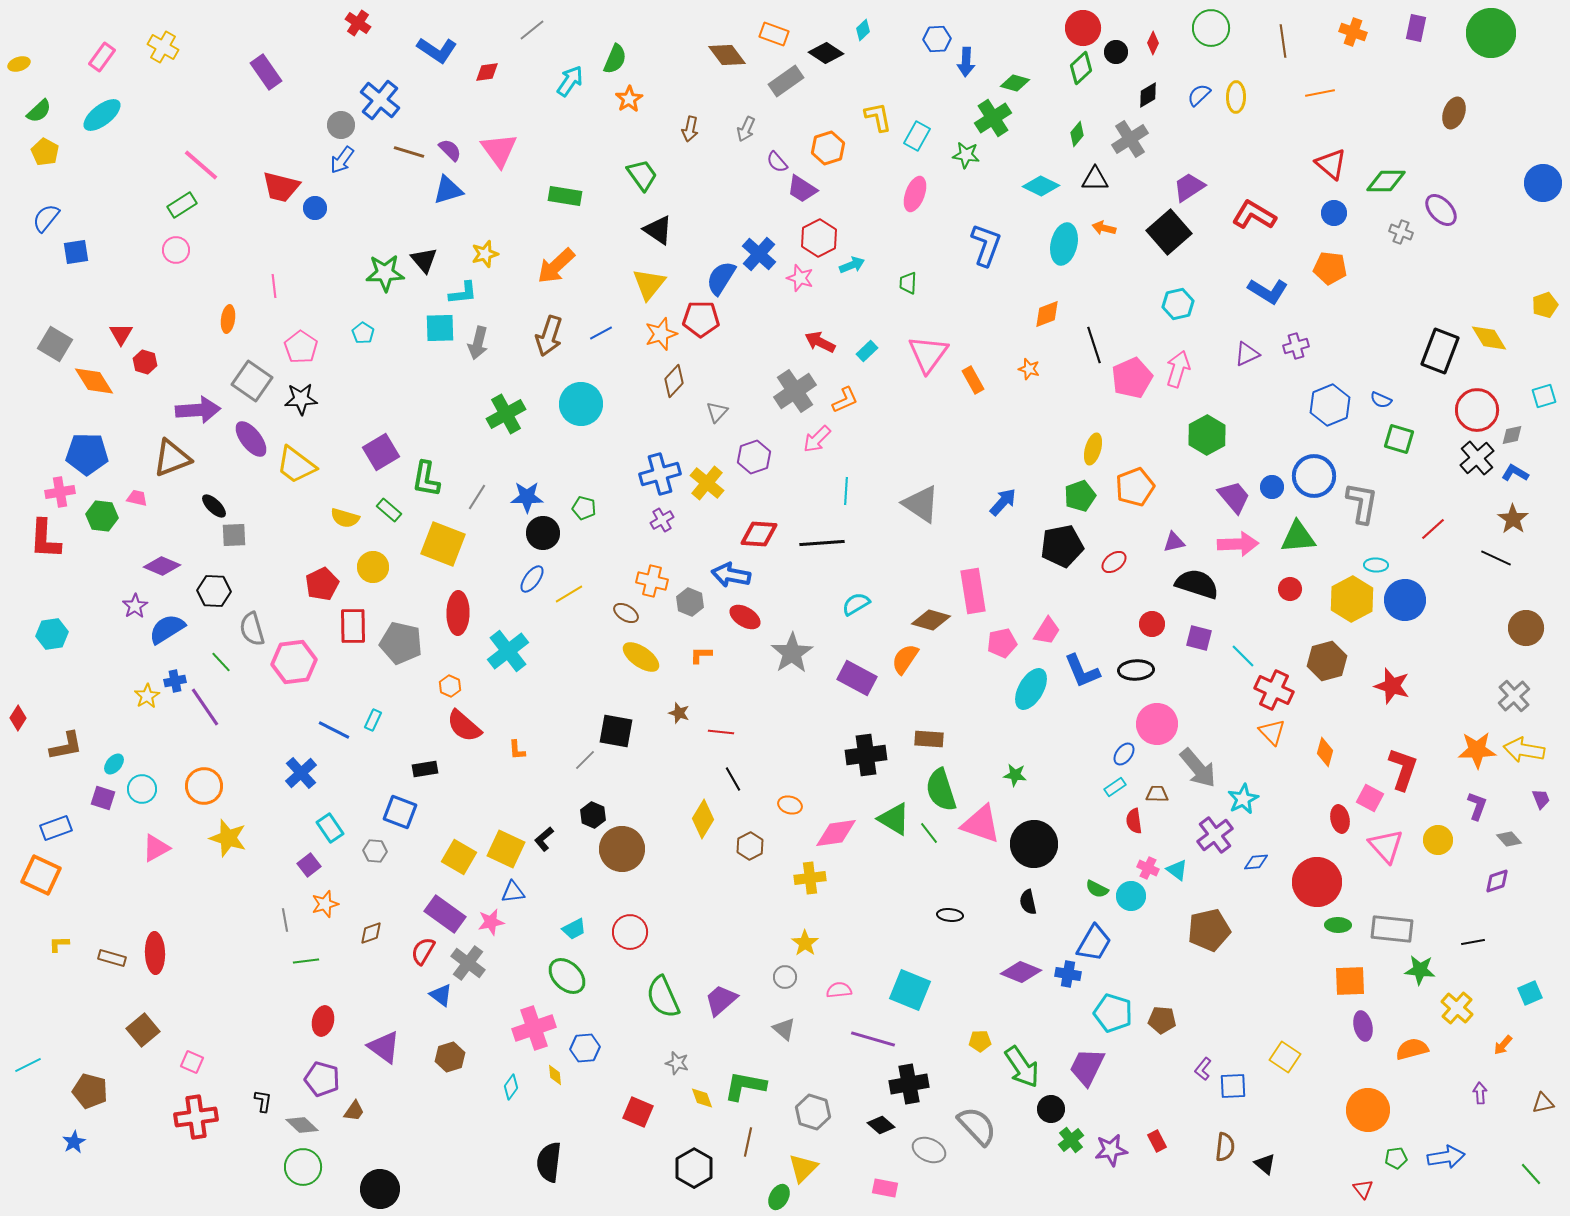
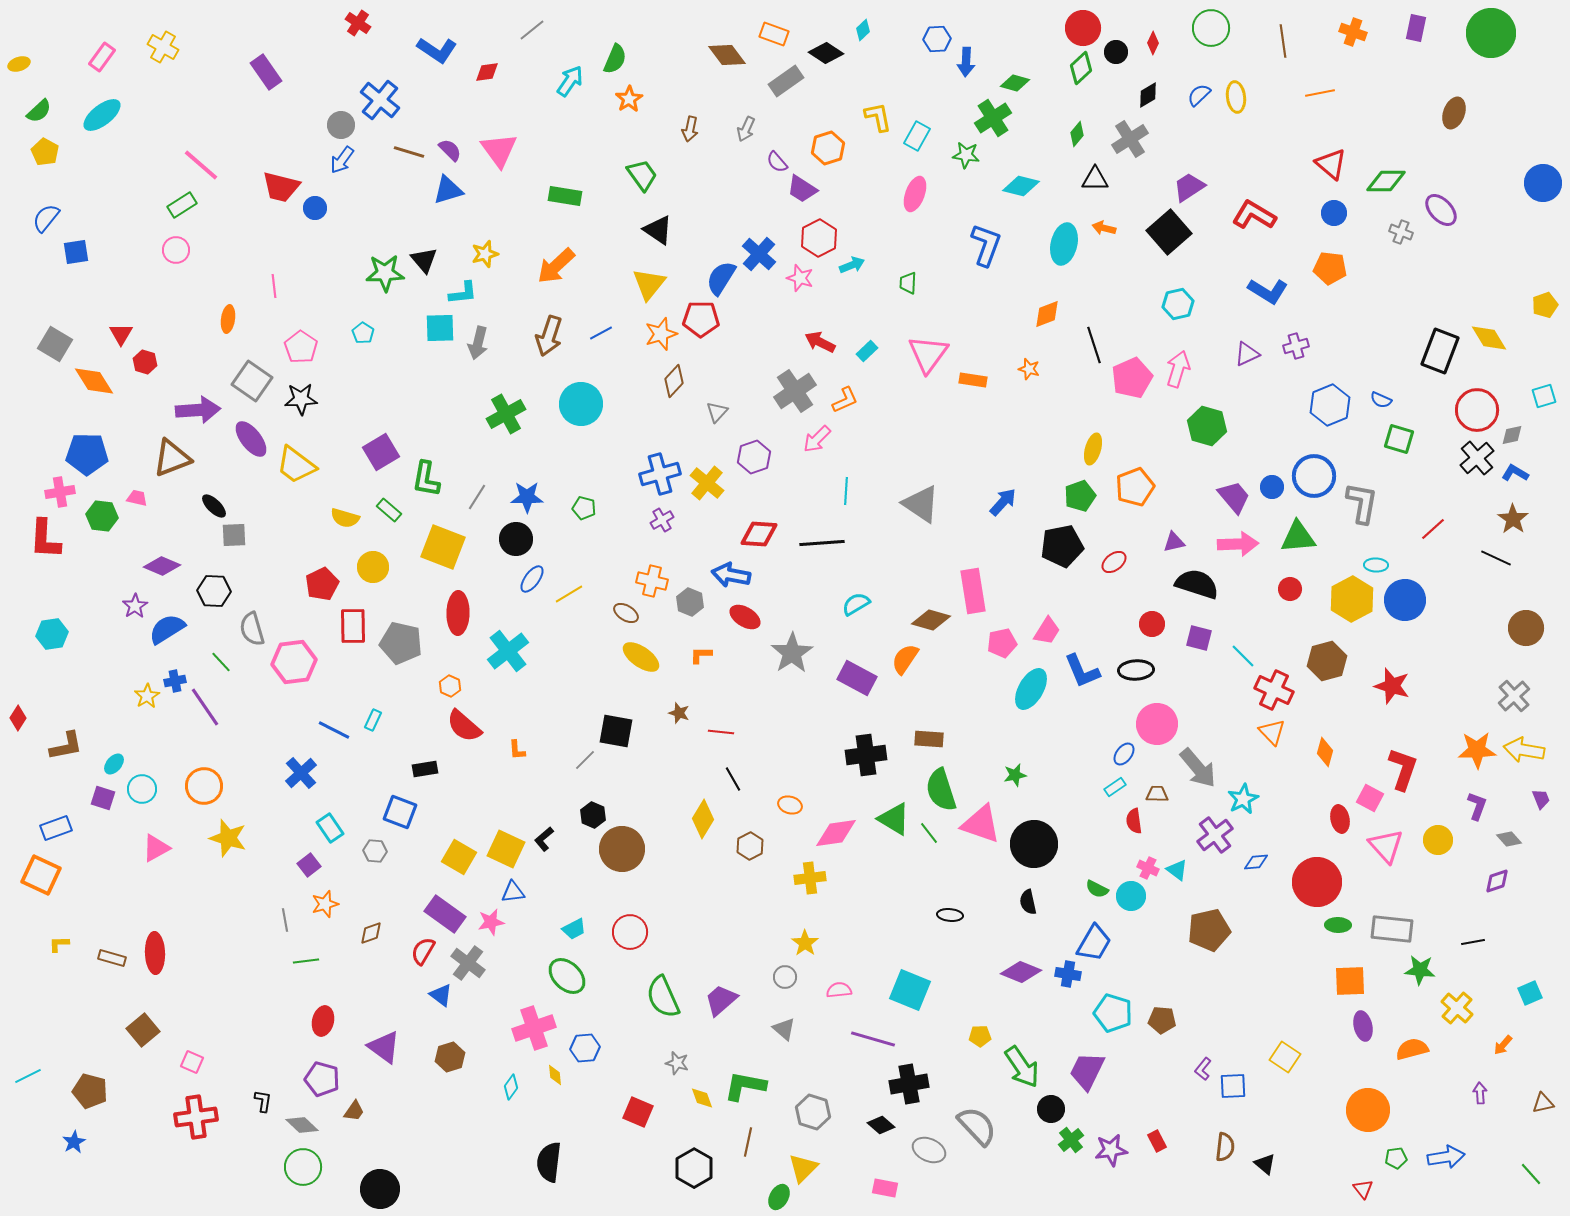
yellow ellipse at (1236, 97): rotated 8 degrees counterclockwise
cyan diamond at (1041, 186): moved 20 px left; rotated 12 degrees counterclockwise
orange rectangle at (973, 380): rotated 52 degrees counterclockwise
green hexagon at (1207, 435): moved 9 px up; rotated 15 degrees counterclockwise
black circle at (543, 533): moved 27 px left, 6 px down
yellow square at (443, 544): moved 3 px down
green star at (1015, 775): rotated 20 degrees counterclockwise
yellow pentagon at (980, 1041): moved 5 px up
cyan line at (28, 1065): moved 11 px down
purple trapezoid at (1087, 1067): moved 4 px down
